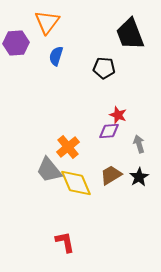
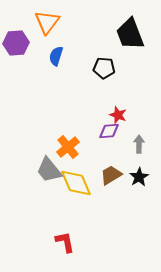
gray arrow: rotated 18 degrees clockwise
